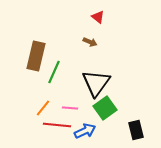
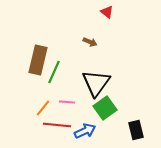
red triangle: moved 9 px right, 5 px up
brown rectangle: moved 2 px right, 4 px down
pink line: moved 3 px left, 6 px up
